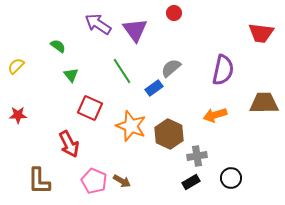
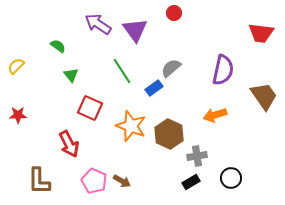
brown trapezoid: moved 7 px up; rotated 56 degrees clockwise
